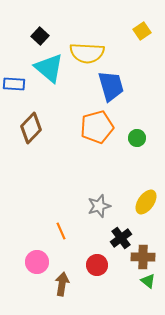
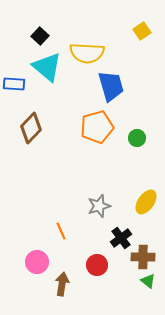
cyan triangle: moved 2 px left, 1 px up
